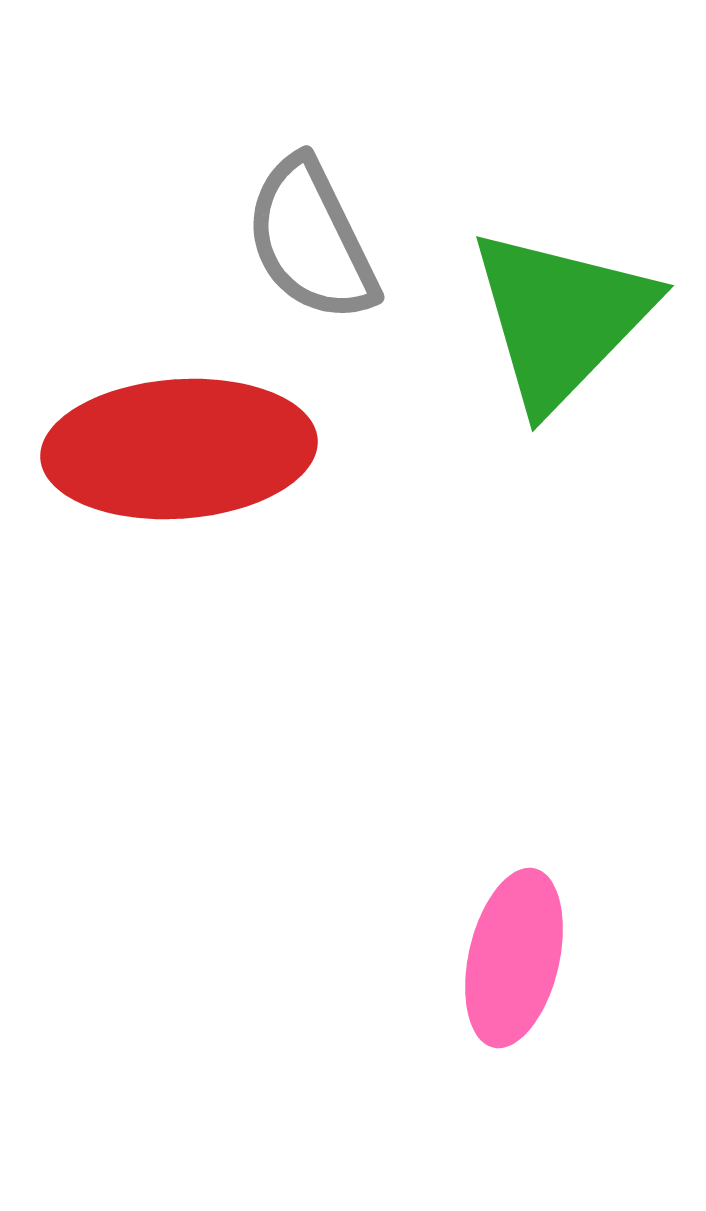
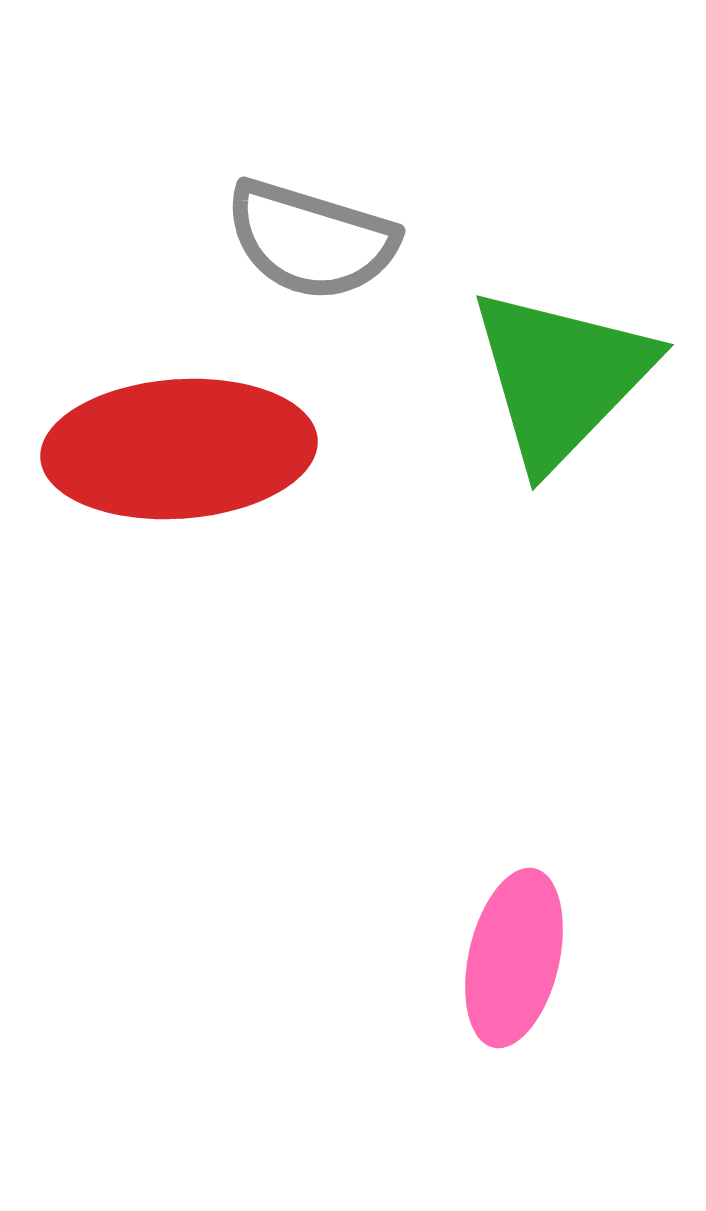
gray semicircle: rotated 47 degrees counterclockwise
green triangle: moved 59 px down
